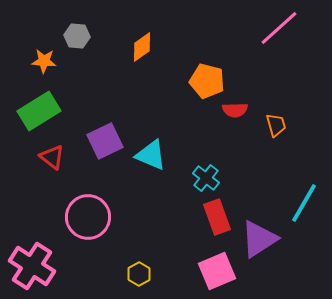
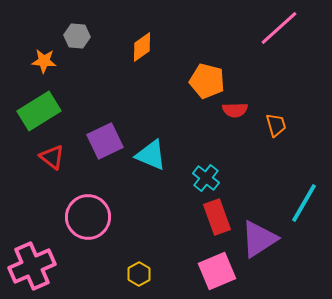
pink cross: rotated 33 degrees clockwise
